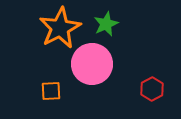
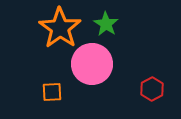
green star: rotated 15 degrees counterclockwise
orange star: rotated 9 degrees counterclockwise
orange square: moved 1 px right, 1 px down
